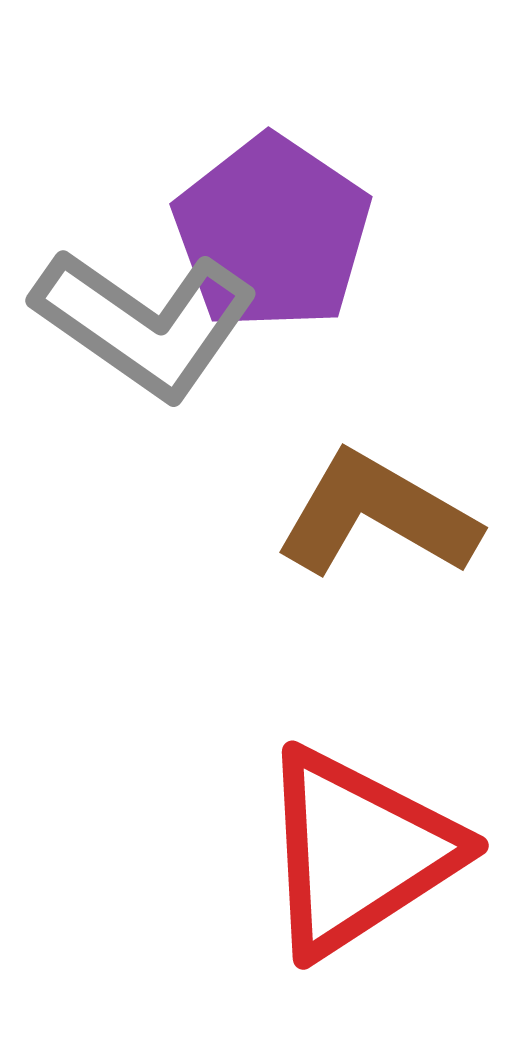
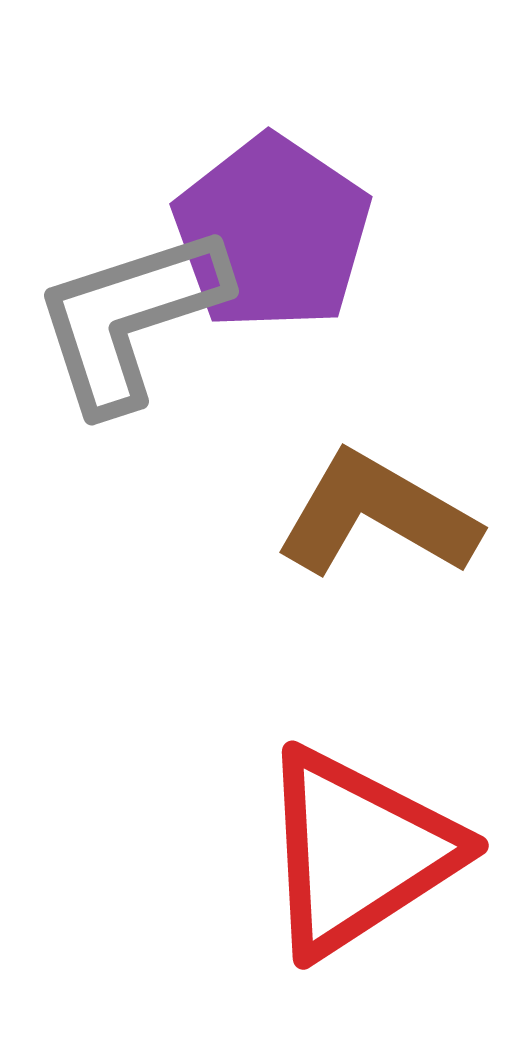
gray L-shape: moved 15 px left, 5 px up; rotated 127 degrees clockwise
